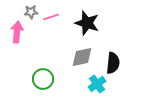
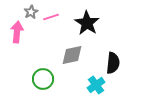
gray star: rotated 24 degrees counterclockwise
black star: rotated 15 degrees clockwise
gray diamond: moved 10 px left, 2 px up
cyan cross: moved 1 px left, 1 px down
